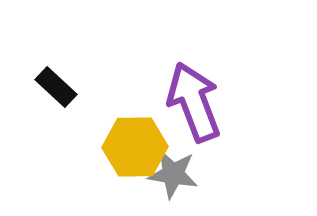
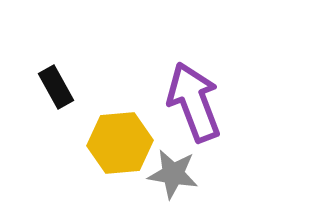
black rectangle: rotated 18 degrees clockwise
yellow hexagon: moved 15 px left, 4 px up; rotated 4 degrees counterclockwise
